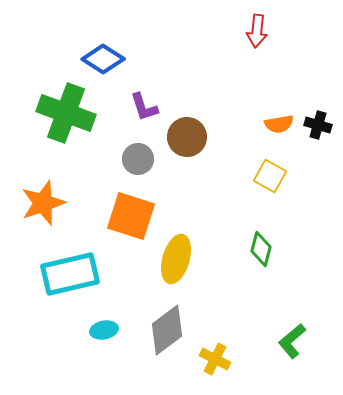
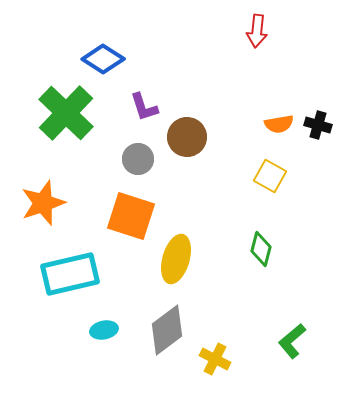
green cross: rotated 24 degrees clockwise
